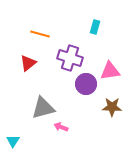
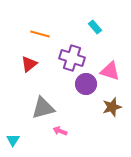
cyan rectangle: rotated 56 degrees counterclockwise
purple cross: moved 2 px right
red triangle: moved 1 px right, 1 px down
pink triangle: rotated 25 degrees clockwise
brown star: rotated 18 degrees counterclockwise
pink arrow: moved 1 px left, 4 px down
cyan triangle: moved 1 px up
